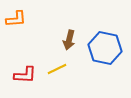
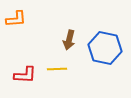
yellow line: rotated 24 degrees clockwise
